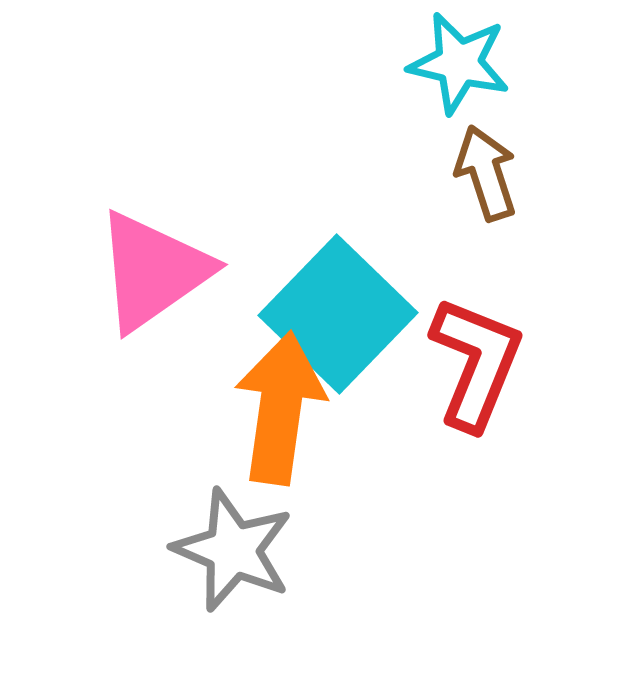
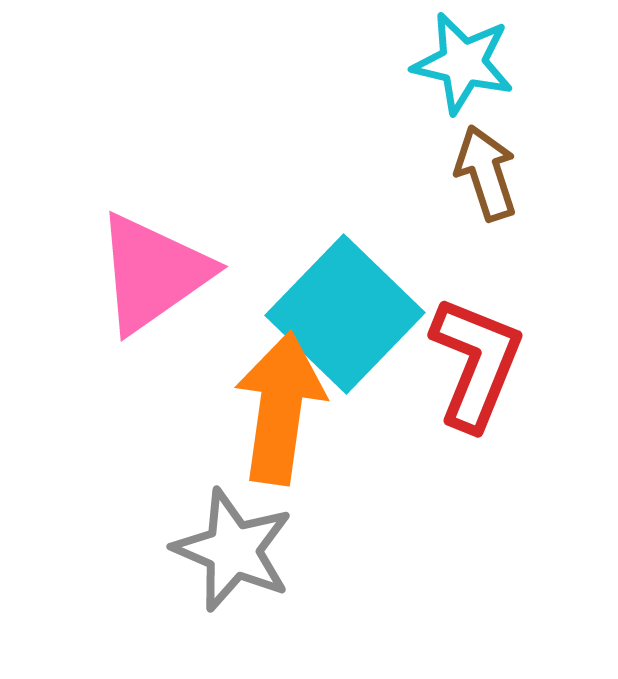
cyan star: moved 4 px right
pink triangle: moved 2 px down
cyan square: moved 7 px right
